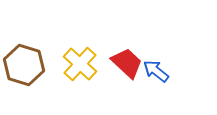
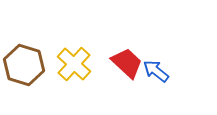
yellow cross: moved 6 px left
